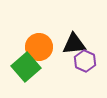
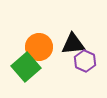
black triangle: moved 1 px left
